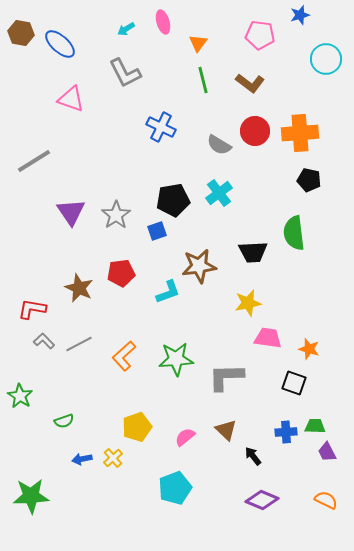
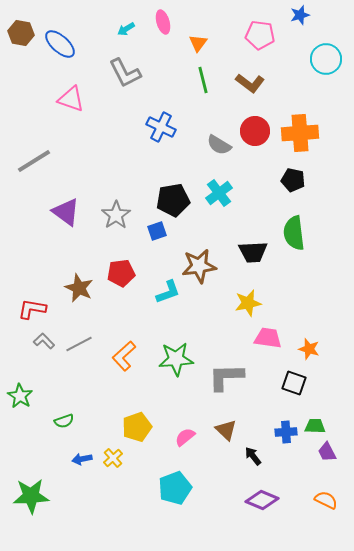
black pentagon at (309, 180): moved 16 px left
purple triangle at (71, 212): moved 5 px left; rotated 20 degrees counterclockwise
